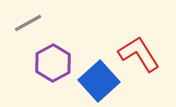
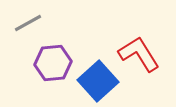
purple hexagon: rotated 24 degrees clockwise
blue square: moved 1 px left
